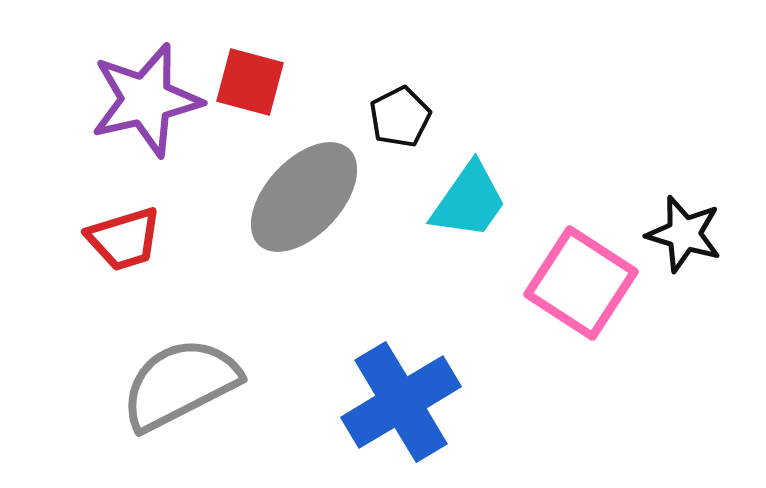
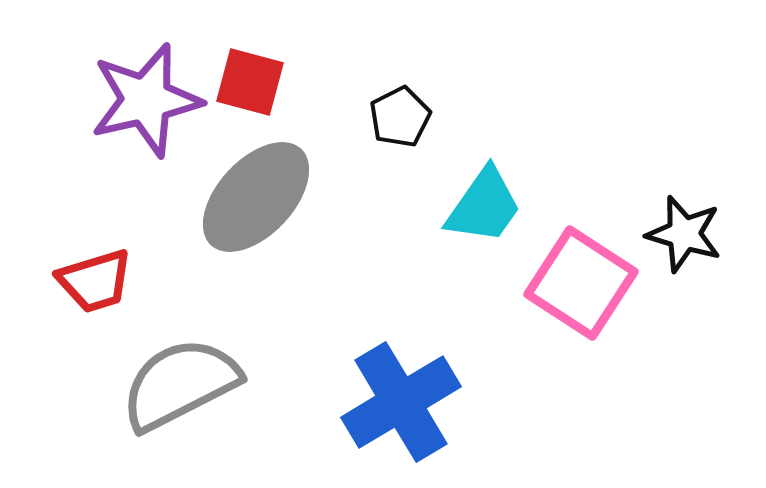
gray ellipse: moved 48 px left
cyan trapezoid: moved 15 px right, 5 px down
red trapezoid: moved 29 px left, 42 px down
